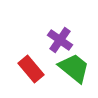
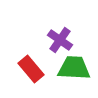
green trapezoid: rotated 36 degrees counterclockwise
